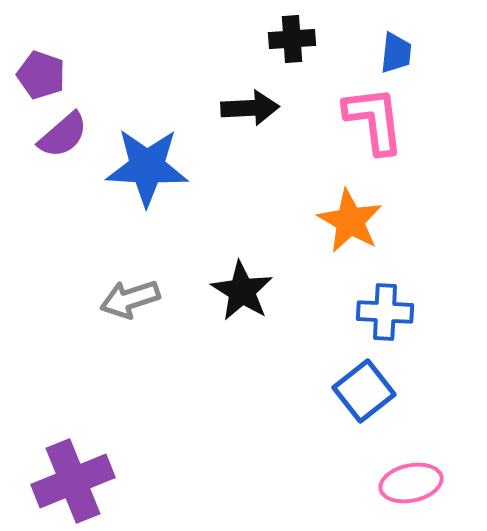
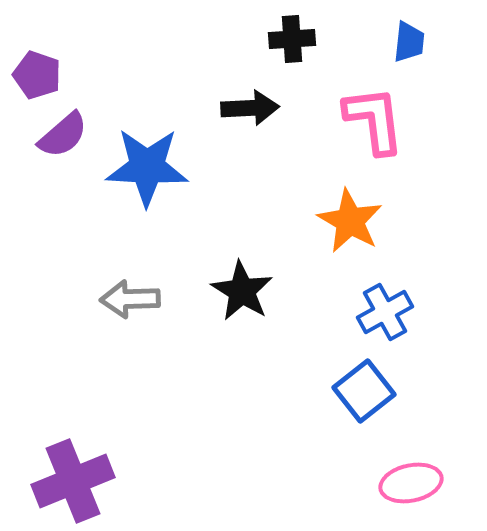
blue trapezoid: moved 13 px right, 11 px up
purple pentagon: moved 4 px left
gray arrow: rotated 16 degrees clockwise
blue cross: rotated 32 degrees counterclockwise
